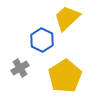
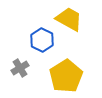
yellow trapezoid: moved 2 px right, 1 px down; rotated 72 degrees clockwise
yellow pentagon: moved 1 px right
